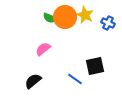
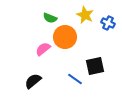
orange circle: moved 20 px down
